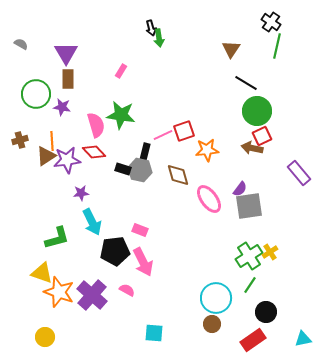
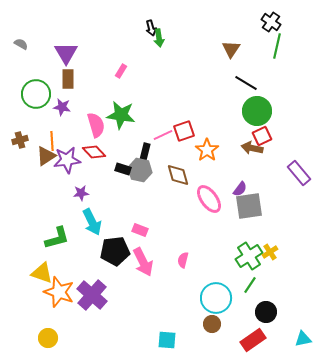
orange star at (207, 150): rotated 30 degrees counterclockwise
pink semicircle at (127, 290): moved 56 px right, 30 px up; rotated 105 degrees counterclockwise
cyan square at (154, 333): moved 13 px right, 7 px down
yellow circle at (45, 337): moved 3 px right, 1 px down
